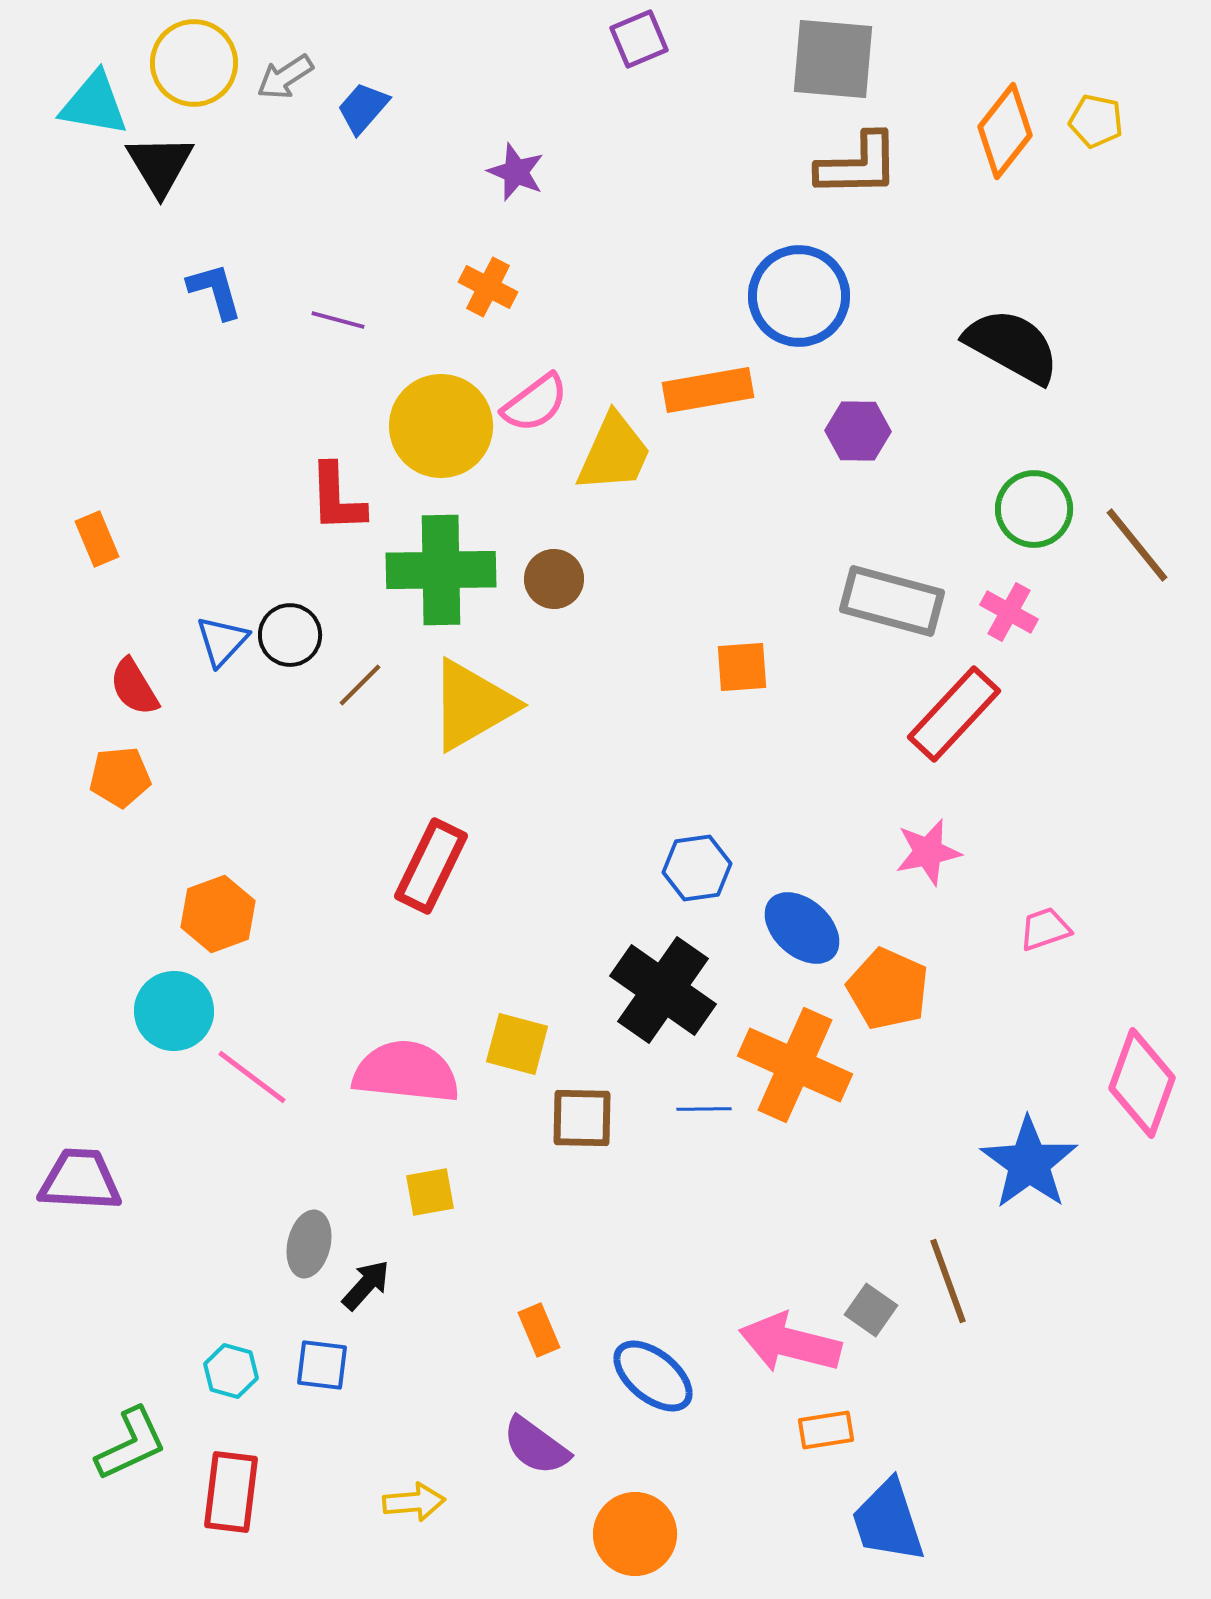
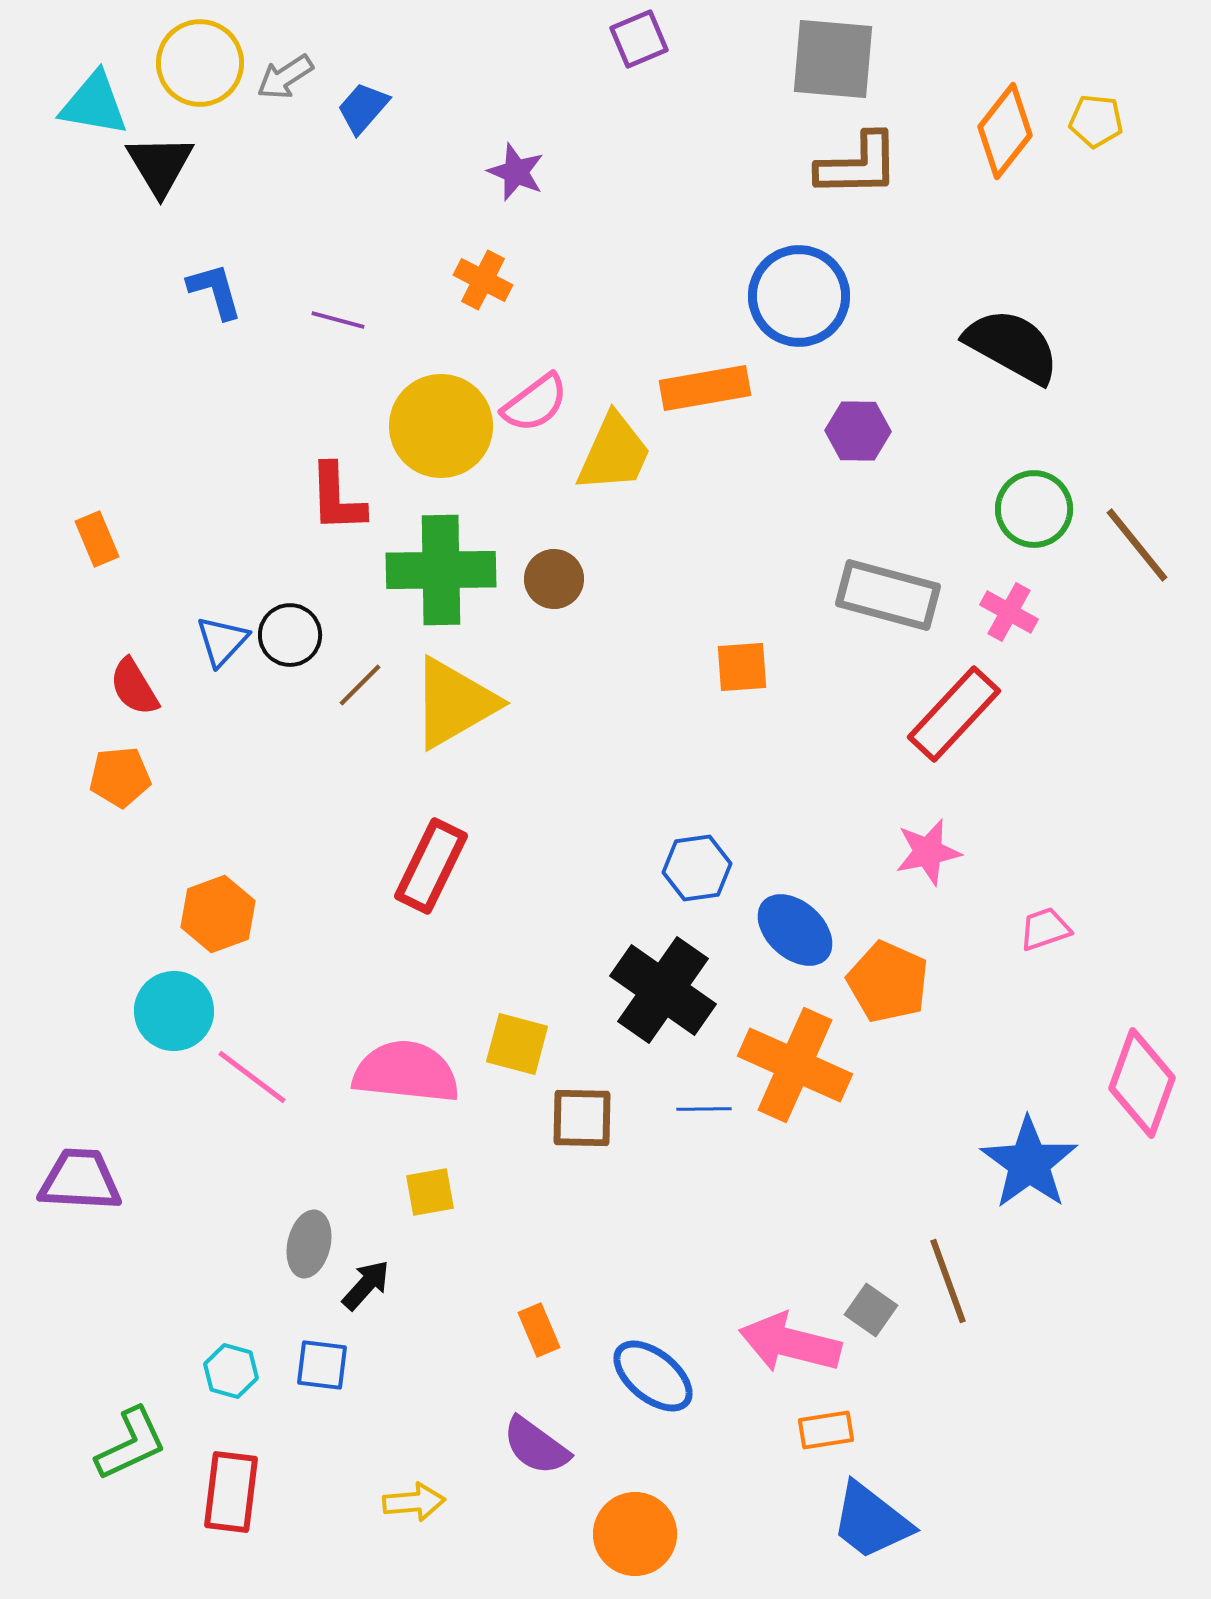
yellow circle at (194, 63): moved 6 px right
yellow pentagon at (1096, 121): rotated 6 degrees counterclockwise
orange cross at (488, 287): moved 5 px left, 7 px up
orange rectangle at (708, 390): moved 3 px left, 2 px up
gray rectangle at (892, 601): moved 4 px left, 6 px up
yellow triangle at (472, 705): moved 18 px left, 2 px up
blue ellipse at (802, 928): moved 7 px left, 2 px down
orange pentagon at (888, 989): moved 7 px up
blue trapezoid at (888, 1521): moved 17 px left; rotated 34 degrees counterclockwise
